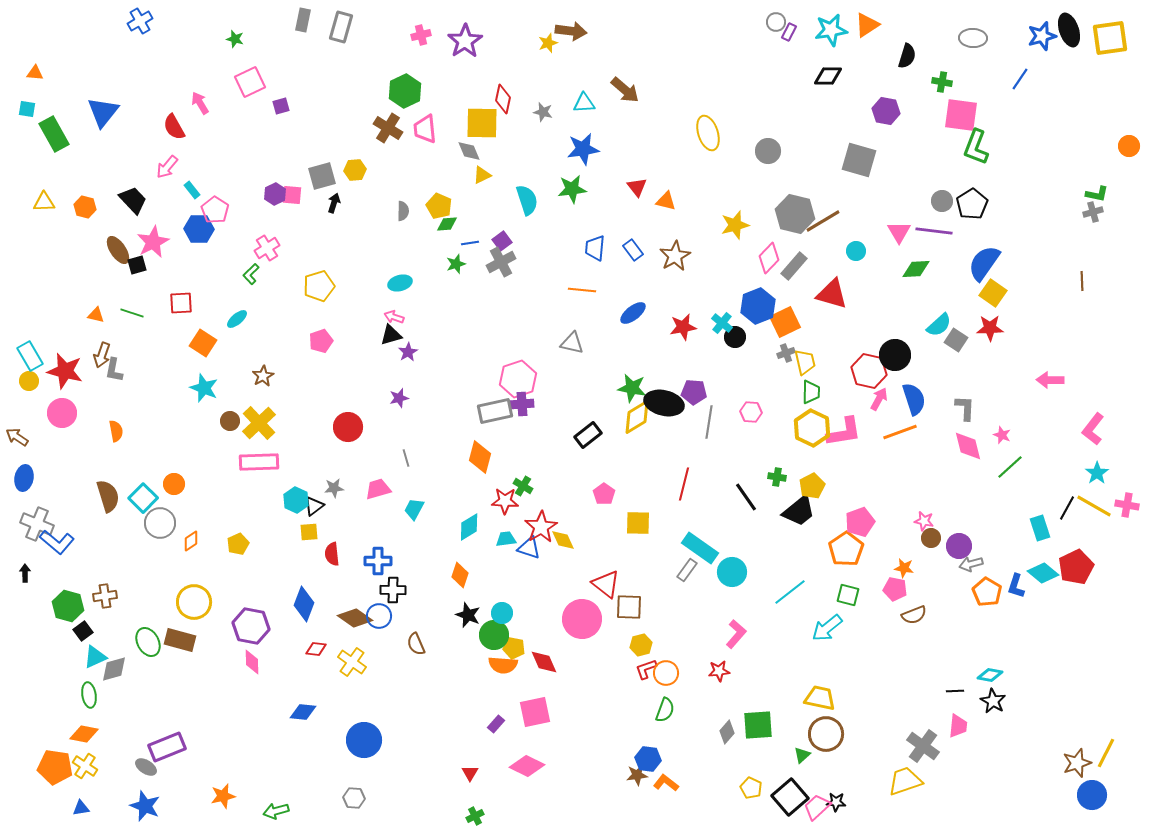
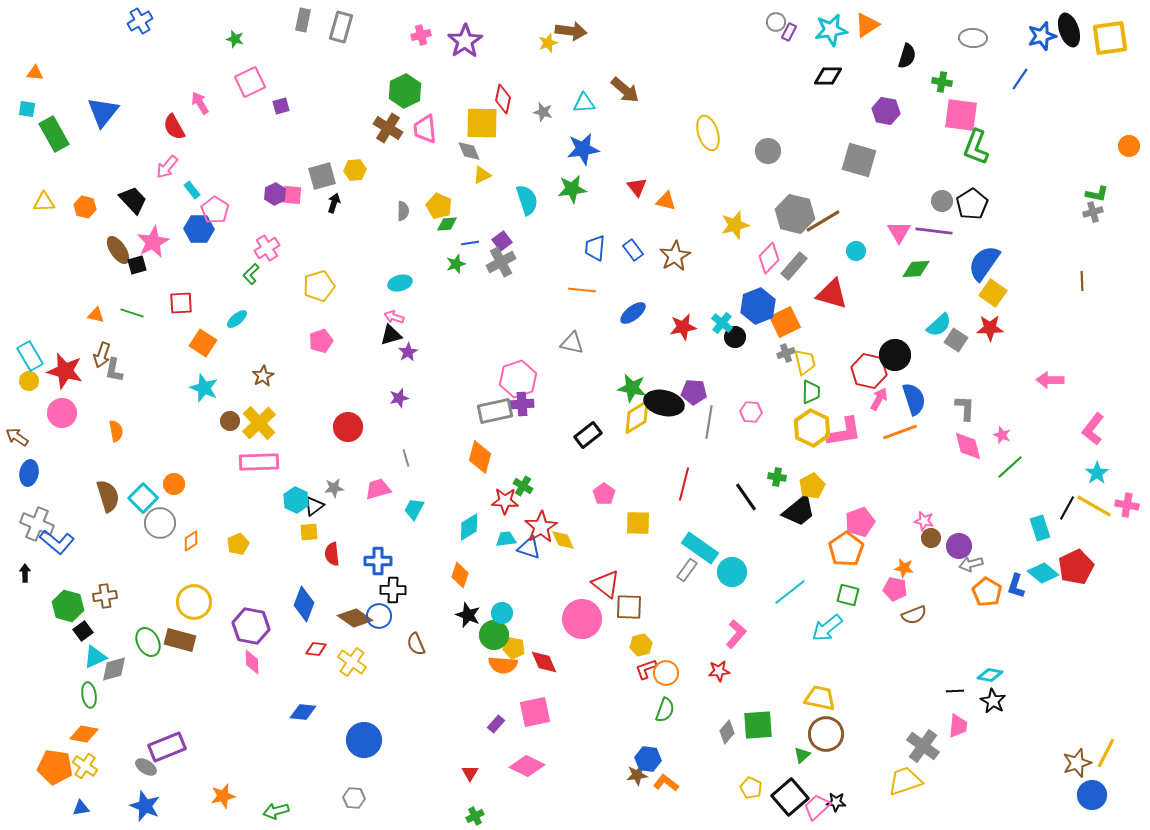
blue ellipse at (24, 478): moved 5 px right, 5 px up
